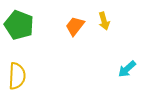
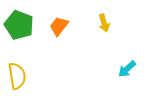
yellow arrow: moved 2 px down
orange trapezoid: moved 16 px left
yellow semicircle: rotated 12 degrees counterclockwise
